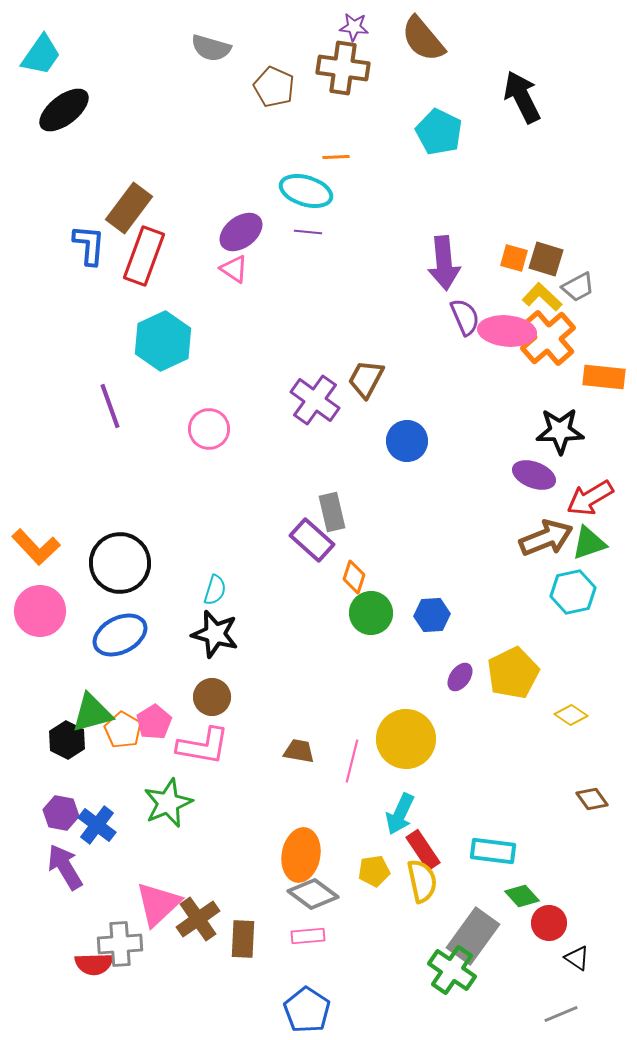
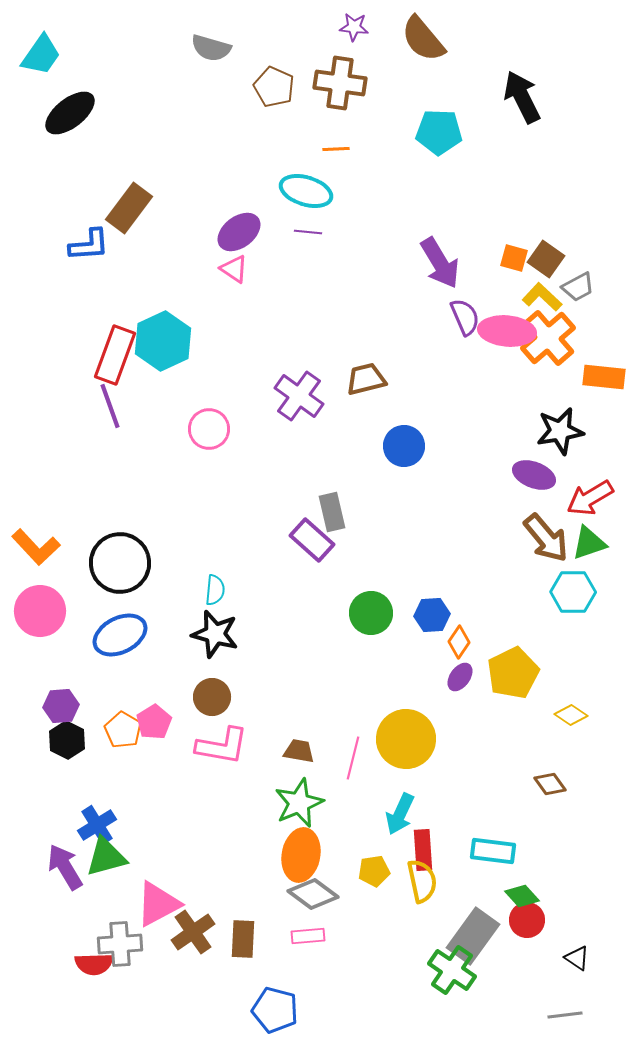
brown cross at (343, 68): moved 3 px left, 15 px down
black ellipse at (64, 110): moved 6 px right, 3 px down
cyan pentagon at (439, 132): rotated 24 degrees counterclockwise
orange line at (336, 157): moved 8 px up
purple ellipse at (241, 232): moved 2 px left
blue L-shape at (89, 245): rotated 81 degrees clockwise
red rectangle at (144, 256): moved 29 px left, 99 px down
brown square at (546, 259): rotated 18 degrees clockwise
purple arrow at (444, 263): moved 4 px left; rotated 26 degrees counterclockwise
brown trapezoid at (366, 379): rotated 48 degrees clockwise
purple cross at (315, 400): moved 16 px left, 4 px up
black star at (560, 431): rotated 9 degrees counterclockwise
blue circle at (407, 441): moved 3 px left, 5 px down
brown arrow at (546, 538): rotated 72 degrees clockwise
orange diamond at (354, 577): moved 105 px right, 65 px down; rotated 16 degrees clockwise
cyan semicircle at (215, 590): rotated 12 degrees counterclockwise
cyan hexagon at (573, 592): rotated 12 degrees clockwise
green triangle at (92, 713): moved 14 px right, 144 px down
pink L-shape at (203, 746): moved 19 px right
pink line at (352, 761): moved 1 px right, 3 px up
brown diamond at (592, 799): moved 42 px left, 15 px up
green star at (168, 803): moved 131 px right
purple hexagon at (61, 813): moved 107 px up; rotated 16 degrees counterclockwise
blue cross at (97, 825): rotated 21 degrees clockwise
red rectangle at (423, 850): rotated 30 degrees clockwise
pink triangle at (158, 904): rotated 15 degrees clockwise
brown cross at (198, 919): moved 5 px left, 13 px down
red circle at (549, 923): moved 22 px left, 3 px up
blue pentagon at (307, 1010): moved 32 px left; rotated 18 degrees counterclockwise
gray line at (561, 1014): moved 4 px right, 1 px down; rotated 16 degrees clockwise
